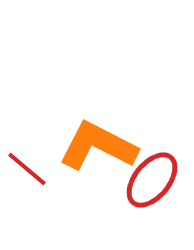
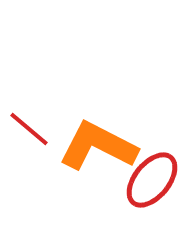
red line: moved 2 px right, 40 px up
